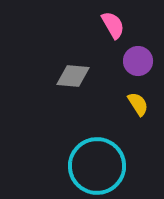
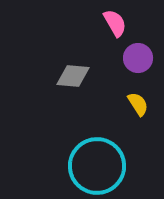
pink semicircle: moved 2 px right, 2 px up
purple circle: moved 3 px up
